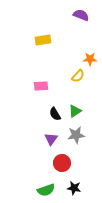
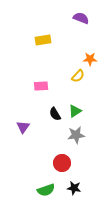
purple semicircle: moved 3 px down
purple triangle: moved 28 px left, 12 px up
